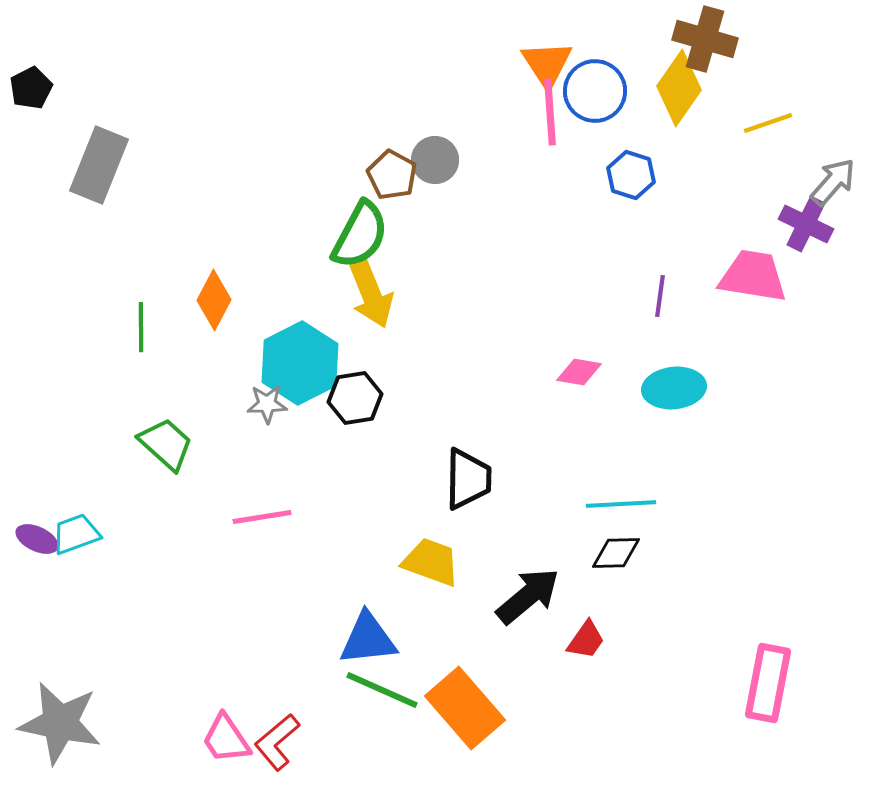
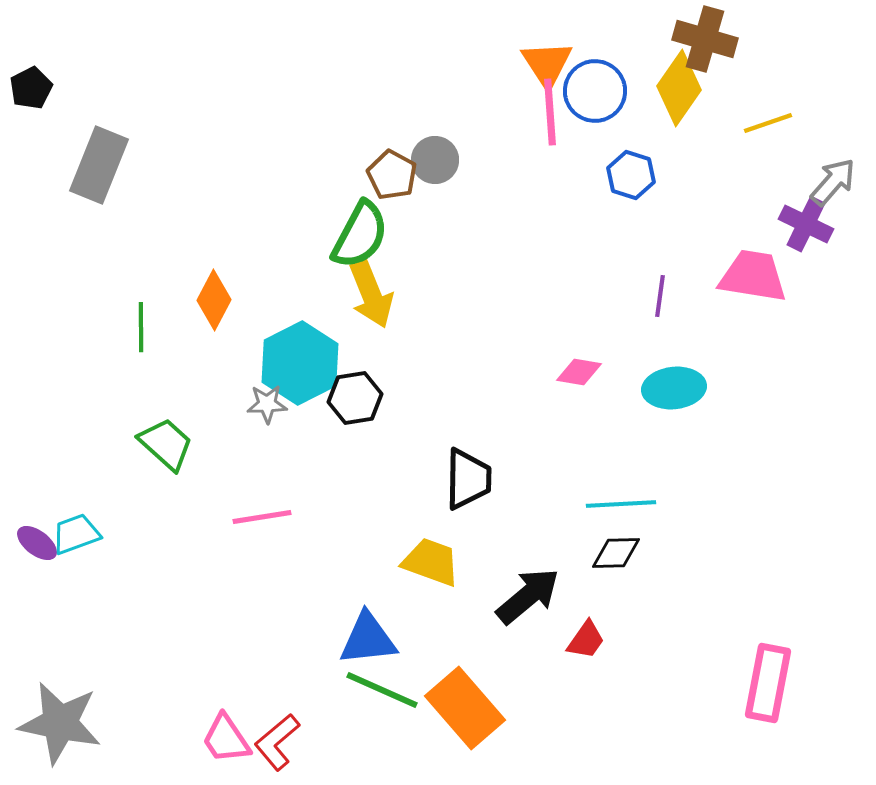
purple ellipse at (37, 539): moved 4 px down; rotated 12 degrees clockwise
